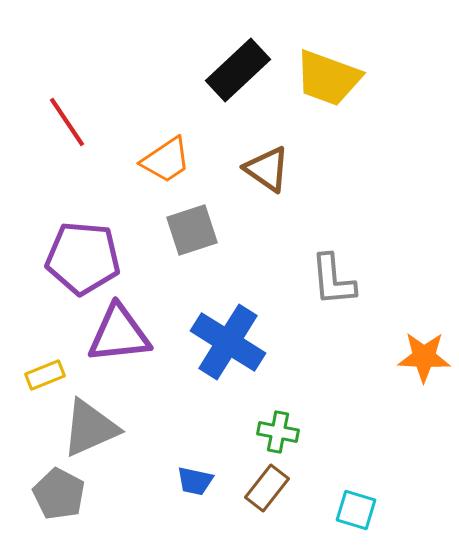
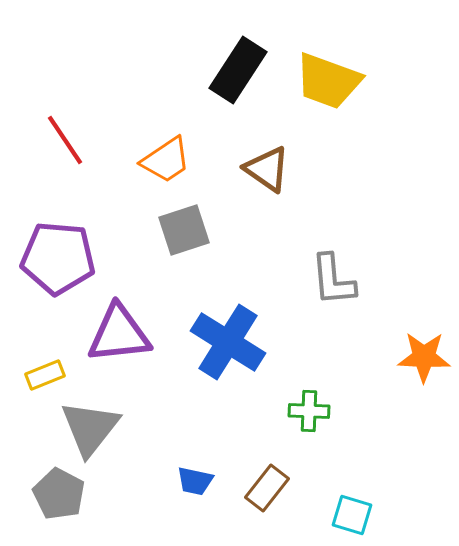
black rectangle: rotated 14 degrees counterclockwise
yellow trapezoid: moved 3 px down
red line: moved 2 px left, 18 px down
gray square: moved 8 px left
purple pentagon: moved 25 px left
gray triangle: rotated 28 degrees counterclockwise
green cross: moved 31 px right, 21 px up; rotated 9 degrees counterclockwise
cyan square: moved 4 px left, 5 px down
